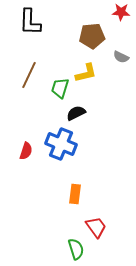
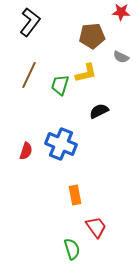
black L-shape: rotated 144 degrees counterclockwise
green trapezoid: moved 3 px up
black semicircle: moved 23 px right, 2 px up
orange rectangle: moved 1 px down; rotated 18 degrees counterclockwise
green semicircle: moved 4 px left
